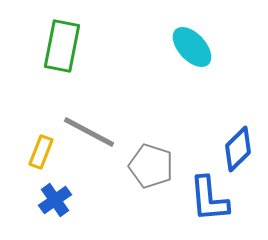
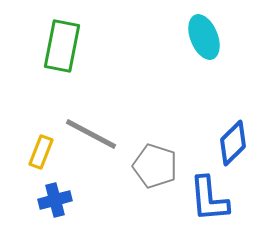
cyan ellipse: moved 12 px right, 10 px up; rotated 21 degrees clockwise
gray line: moved 2 px right, 2 px down
blue diamond: moved 5 px left, 6 px up
gray pentagon: moved 4 px right
blue cross: rotated 20 degrees clockwise
